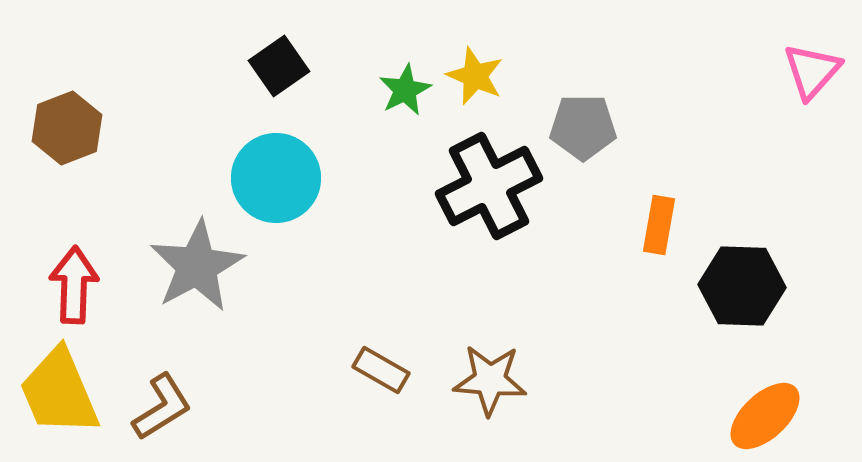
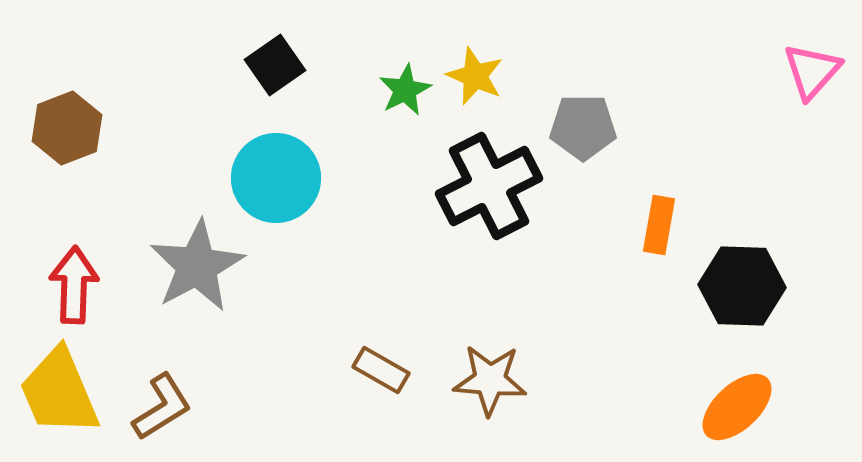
black square: moved 4 px left, 1 px up
orange ellipse: moved 28 px left, 9 px up
